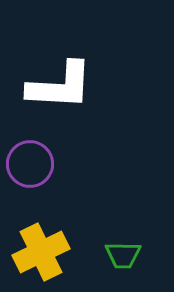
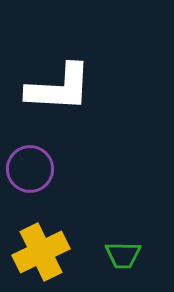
white L-shape: moved 1 px left, 2 px down
purple circle: moved 5 px down
